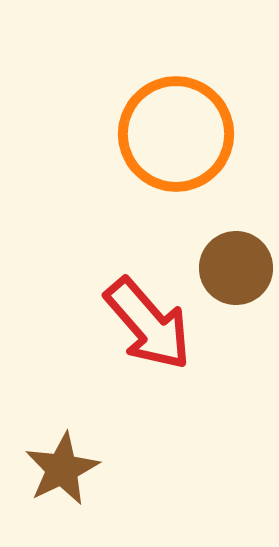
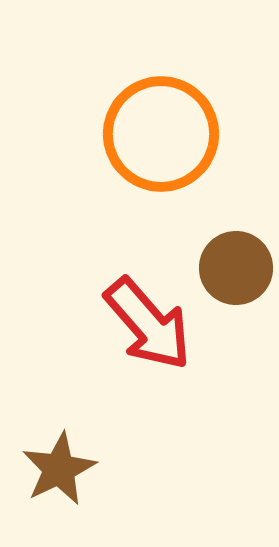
orange circle: moved 15 px left
brown star: moved 3 px left
